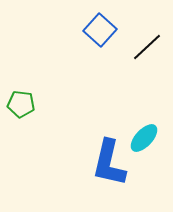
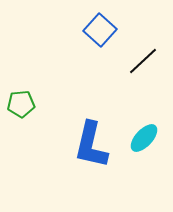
black line: moved 4 px left, 14 px down
green pentagon: rotated 12 degrees counterclockwise
blue L-shape: moved 18 px left, 18 px up
